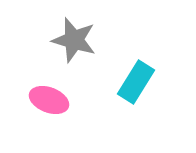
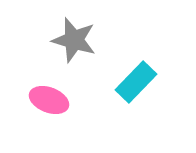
cyan rectangle: rotated 12 degrees clockwise
